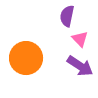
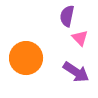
pink triangle: moved 1 px up
purple arrow: moved 4 px left, 6 px down
